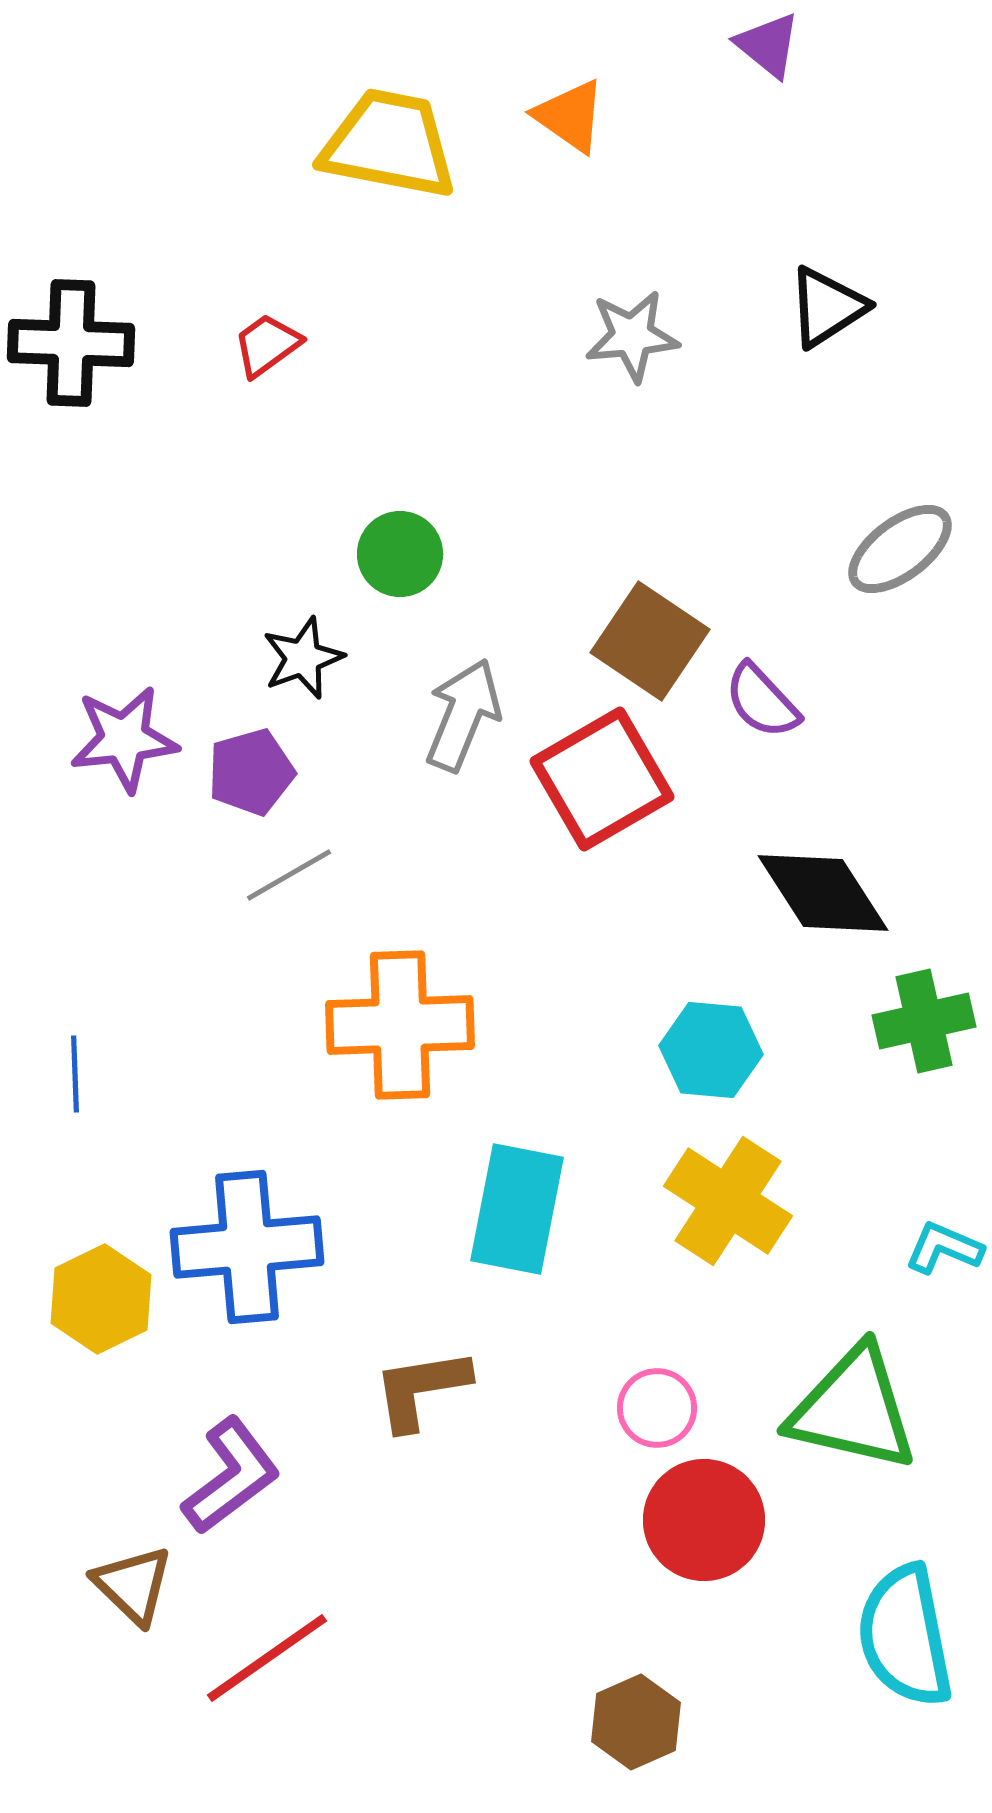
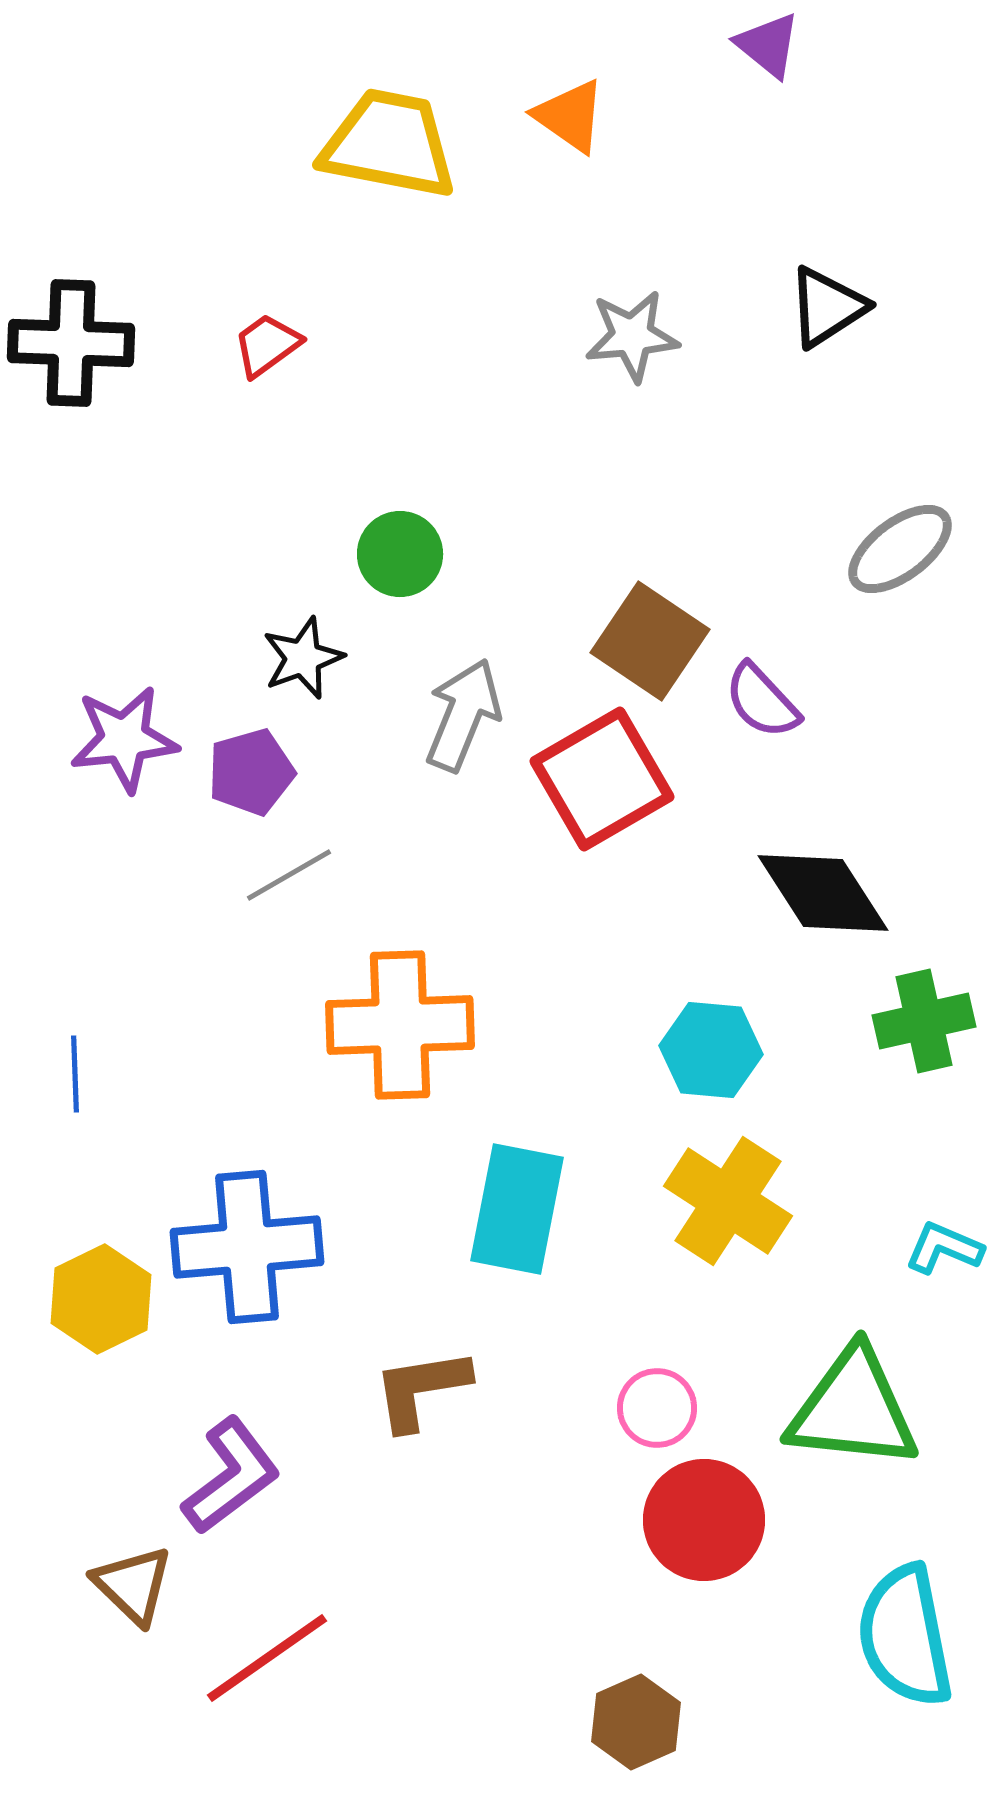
green triangle: rotated 7 degrees counterclockwise
